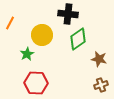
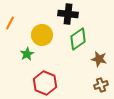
red hexagon: moved 9 px right; rotated 20 degrees clockwise
